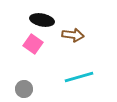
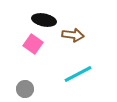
black ellipse: moved 2 px right
cyan line: moved 1 px left, 3 px up; rotated 12 degrees counterclockwise
gray circle: moved 1 px right
